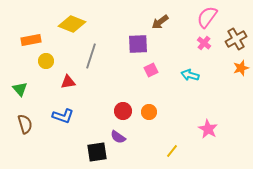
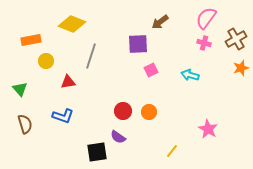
pink semicircle: moved 1 px left, 1 px down
pink cross: rotated 24 degrees counterclockwise
